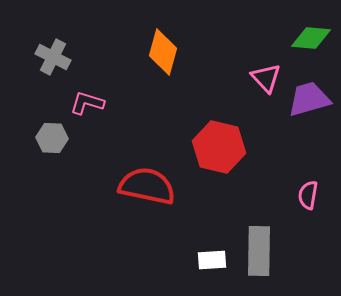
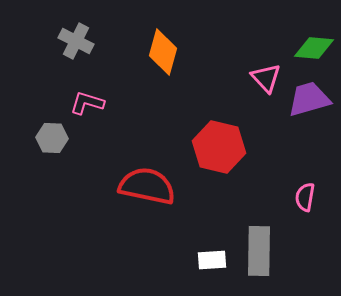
green diamond: moved 3 px right, 10 px down
gray cross: moved 23 px right, 16 px up
pink semicircle: moved 3 px left, 2 px down
